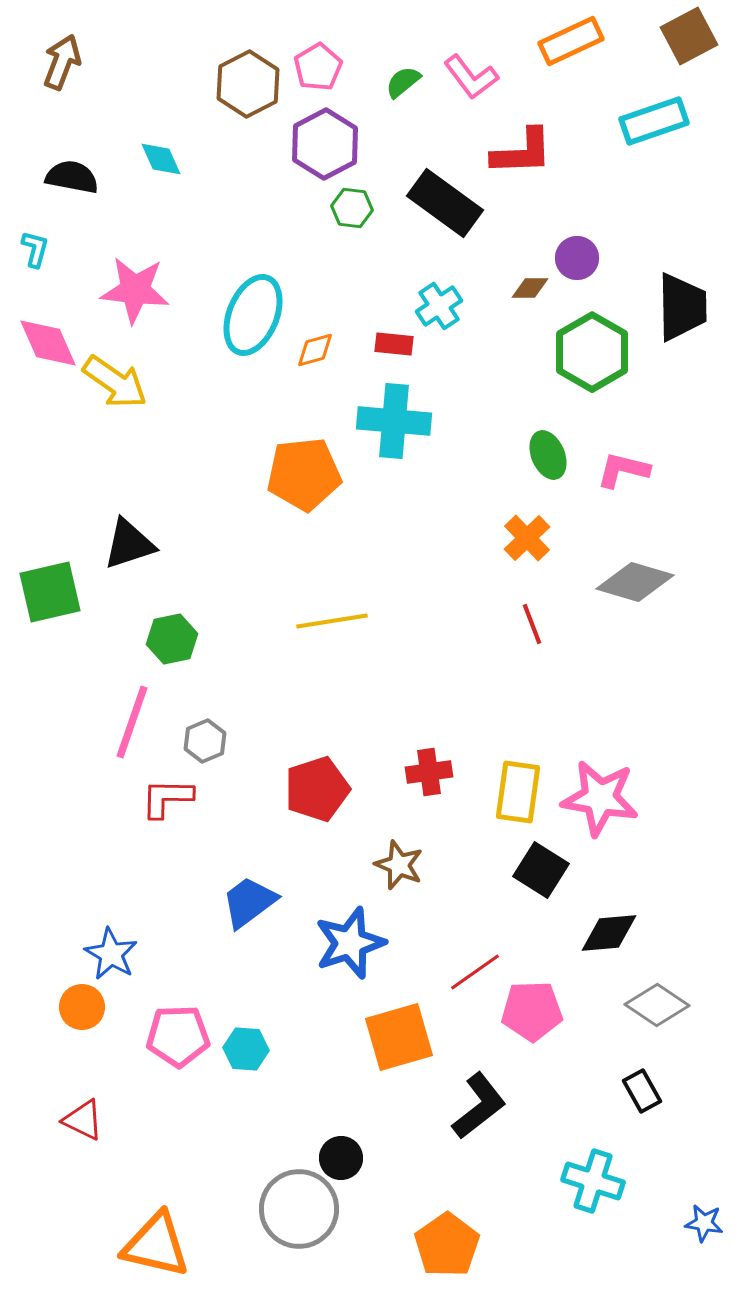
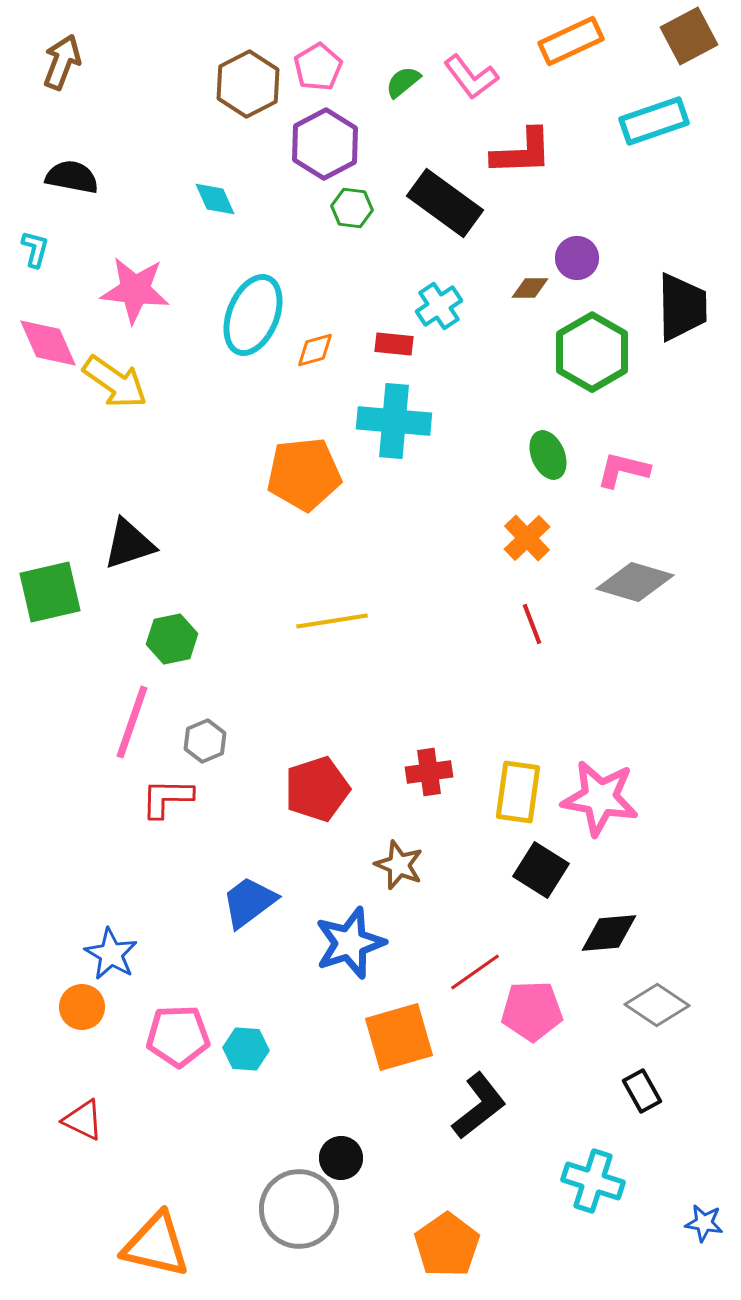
cyan diamond at (161, 159): moved 54 px right, 40 px down
